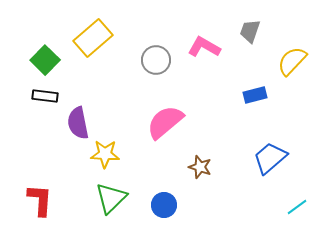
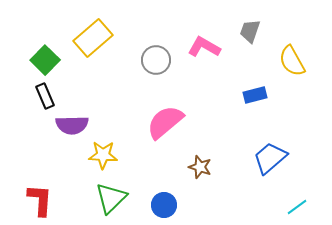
yellow semicircle: rotated 72 degrees counterclockwise
black rectangle: rotated 60 degrees clockwise
purple semicircle: moved 6 px left, 2 px down; rotated 80 degrees counterclockwise
yellow star: moved 2 px left, 1 px down
